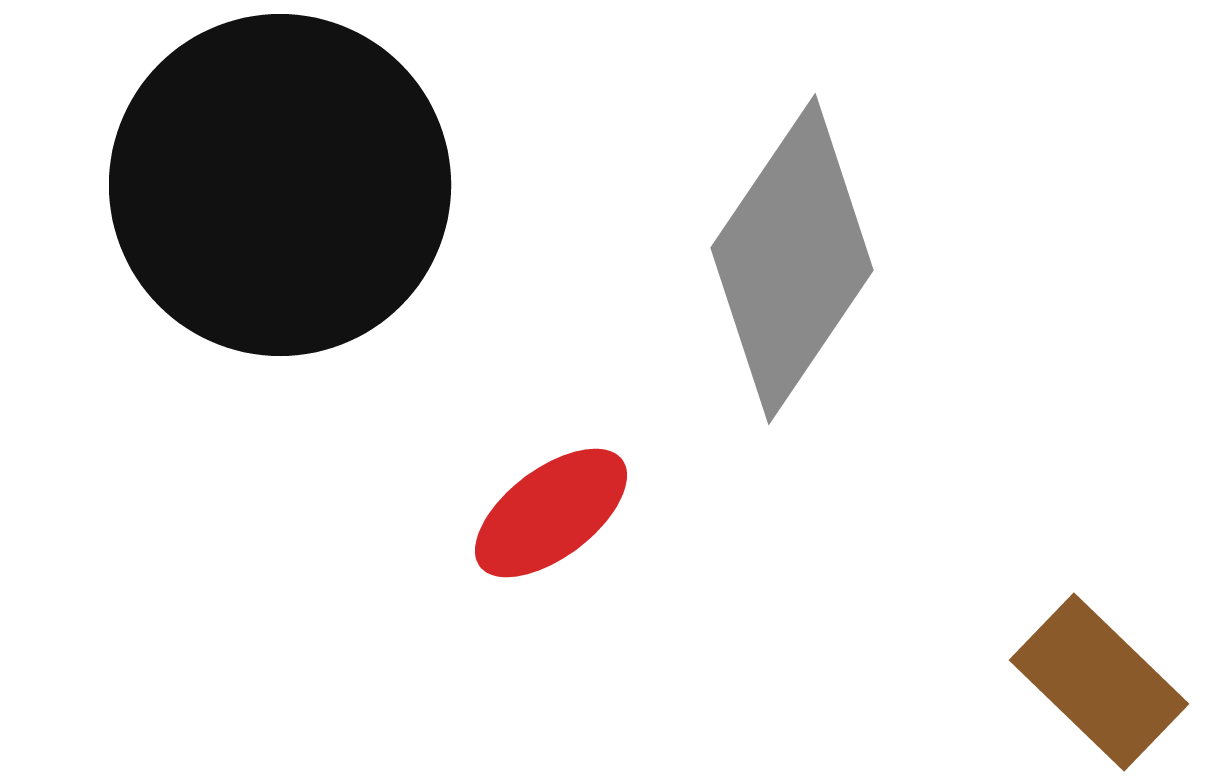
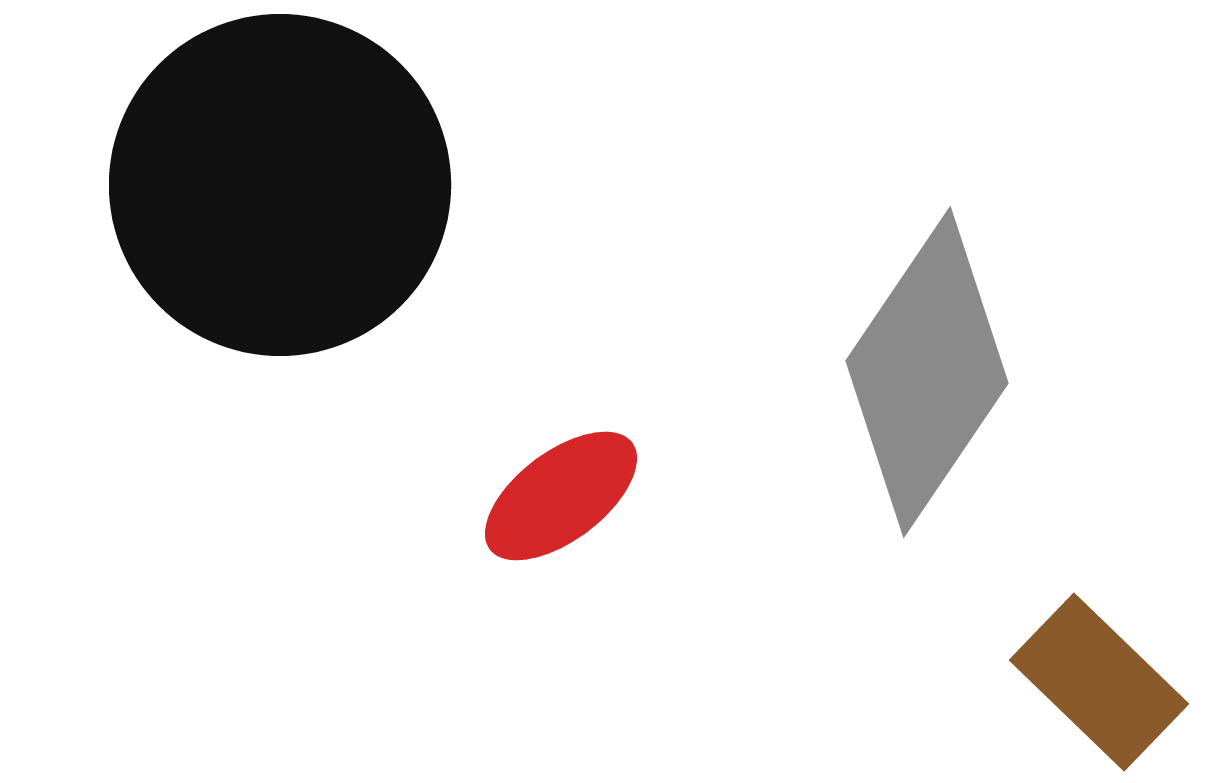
gray diamond: moved 135 px right, 113 px down
red ellipse: moved 10 px right, 17 px up
